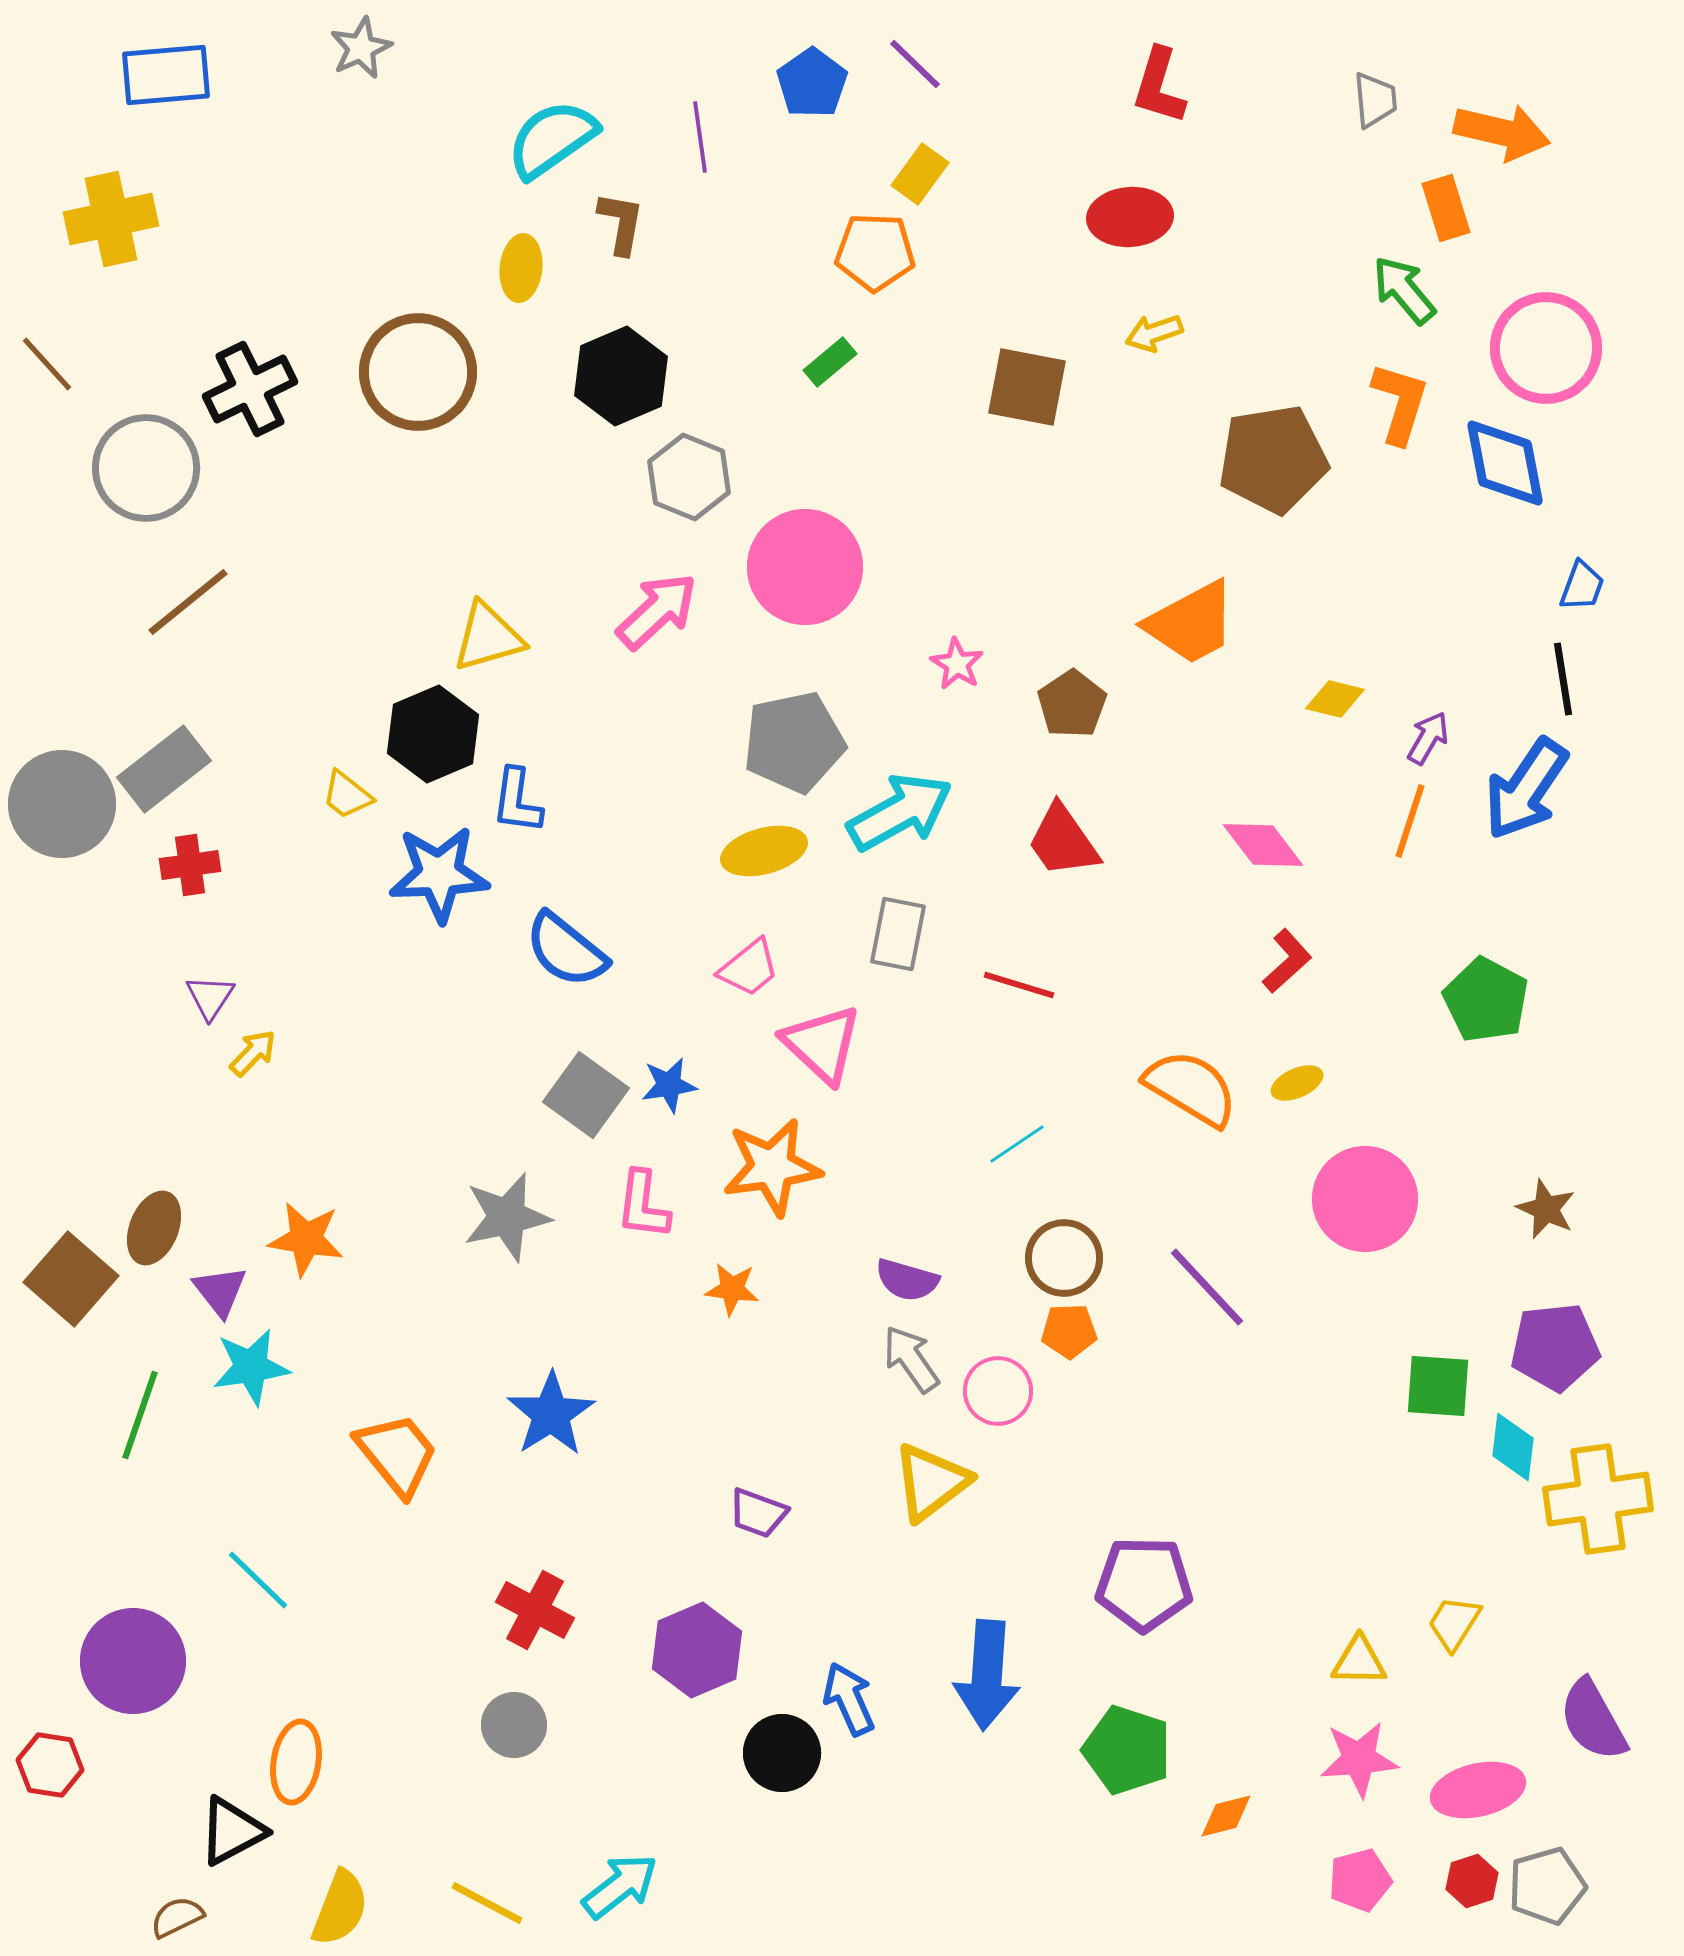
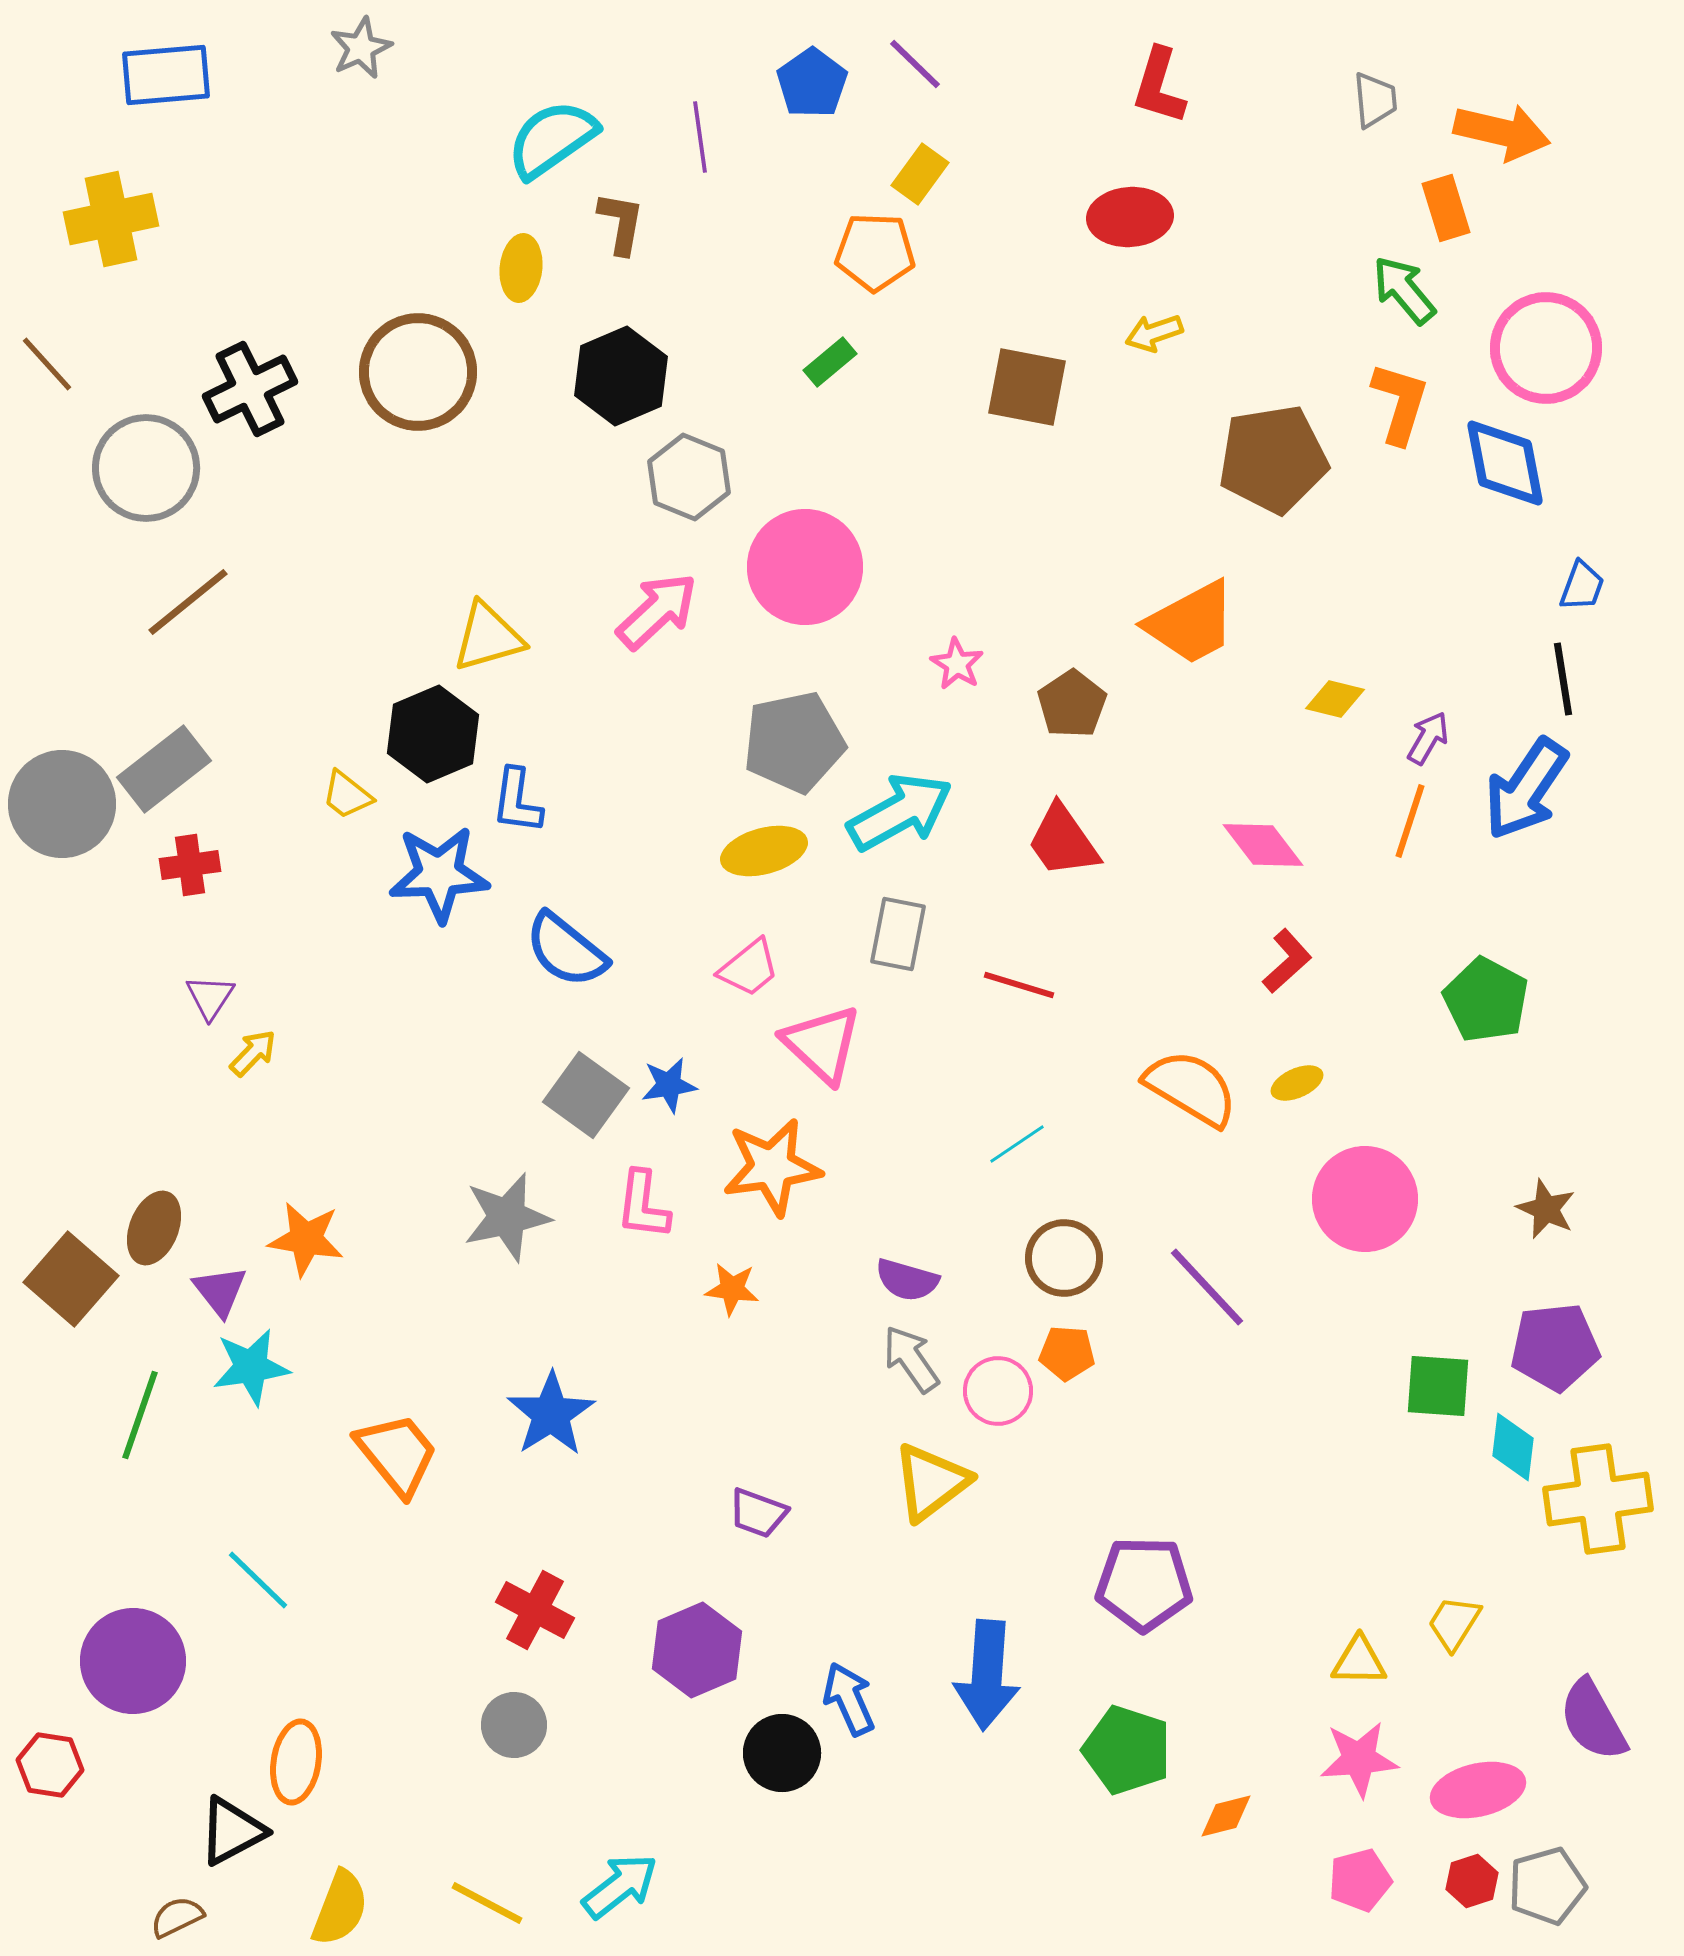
orange pentagon at (1069, 1331): moved 2 px left, 22 px down; rotated 6 degrees clockwise
